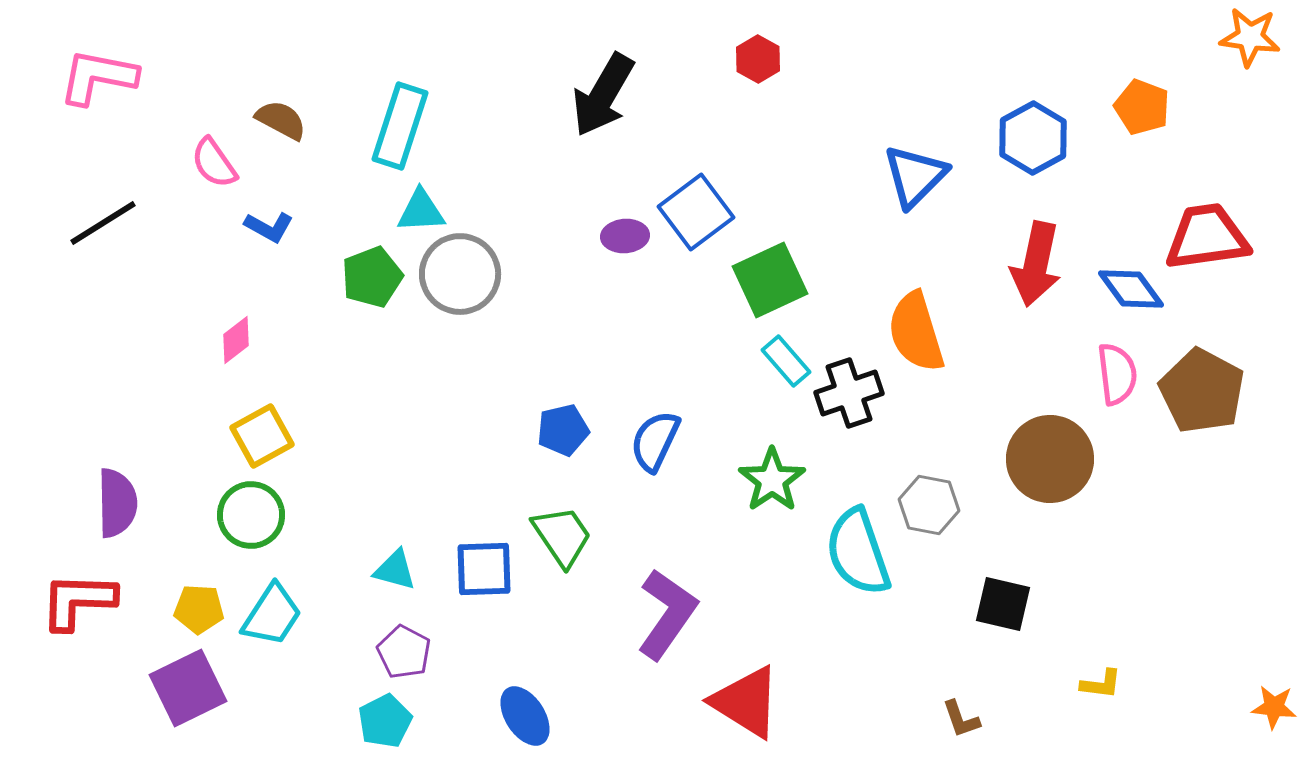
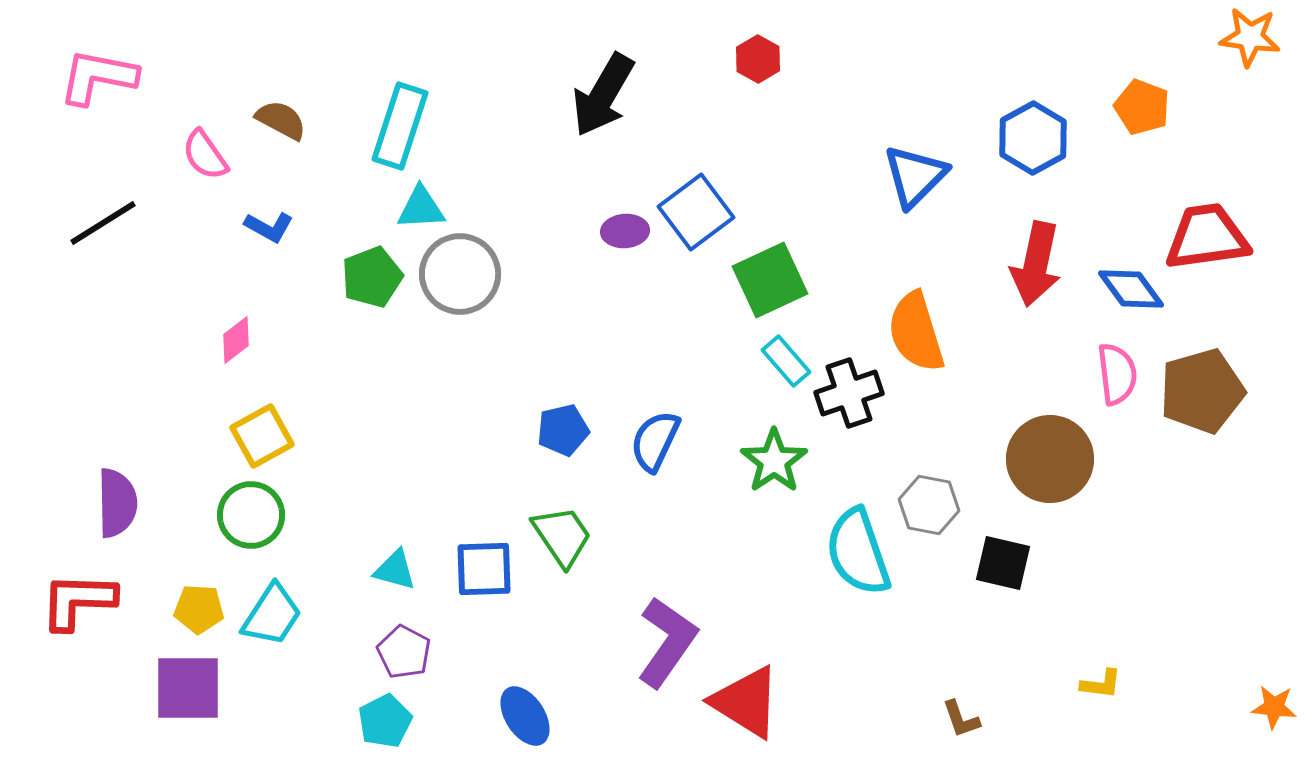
pink semicircle at (214, 163): moved 9 px left, 8 px up
cyan triangle at (421, 211): moved 3 px up
purple ellipse at (625, 236): moved 5 px up
brown pentagon at (1202, 391): rotated 28 degrees clockwise
green star at (772, 480): moved 2 px right, 19 px up
black square at (1003, 604): moved 41 px up
purple L-shape at (667, 614): moved 28 px down
purple square at (188, 688): rotated 26 degrees clockwise
